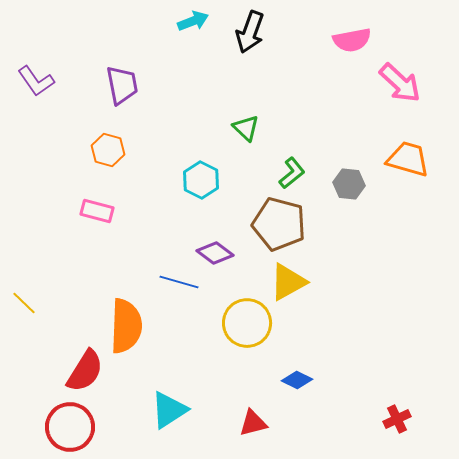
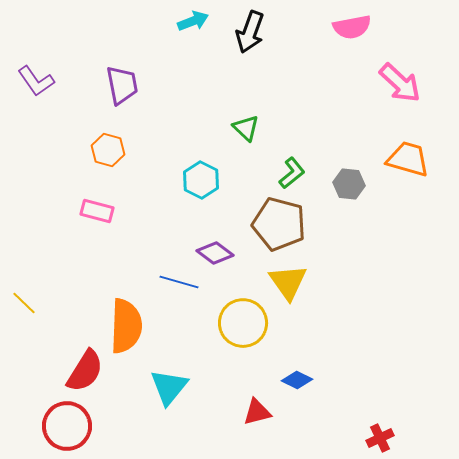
pink semicircle: moved 13 px up
yellow triangle: rotated 36 degrees counterclockwise
yellow circle: moved 4 px left
cyan triangle: moved 23 px up; rotated 18 degrees counterclockwise
red cross: moved 17 px left, 19 px down
red triangle: moved 4 px right, 11 px up
red circle: moved 3 px left, 1 px up
